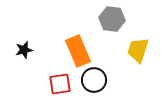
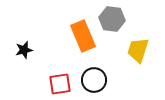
orange rectangle: moved 5 px right, 15 px up
